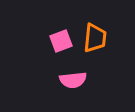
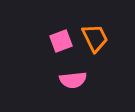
orange trapezoid: rotated 32 degrees counterclockwise
